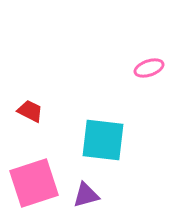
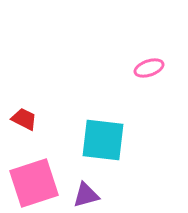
red trapezoid: moved 6 px left, 8 px down
